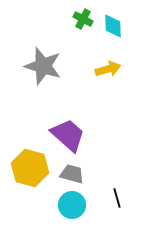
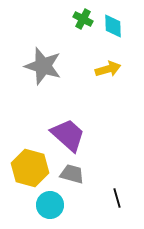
cyan circle: moved 22 px left
